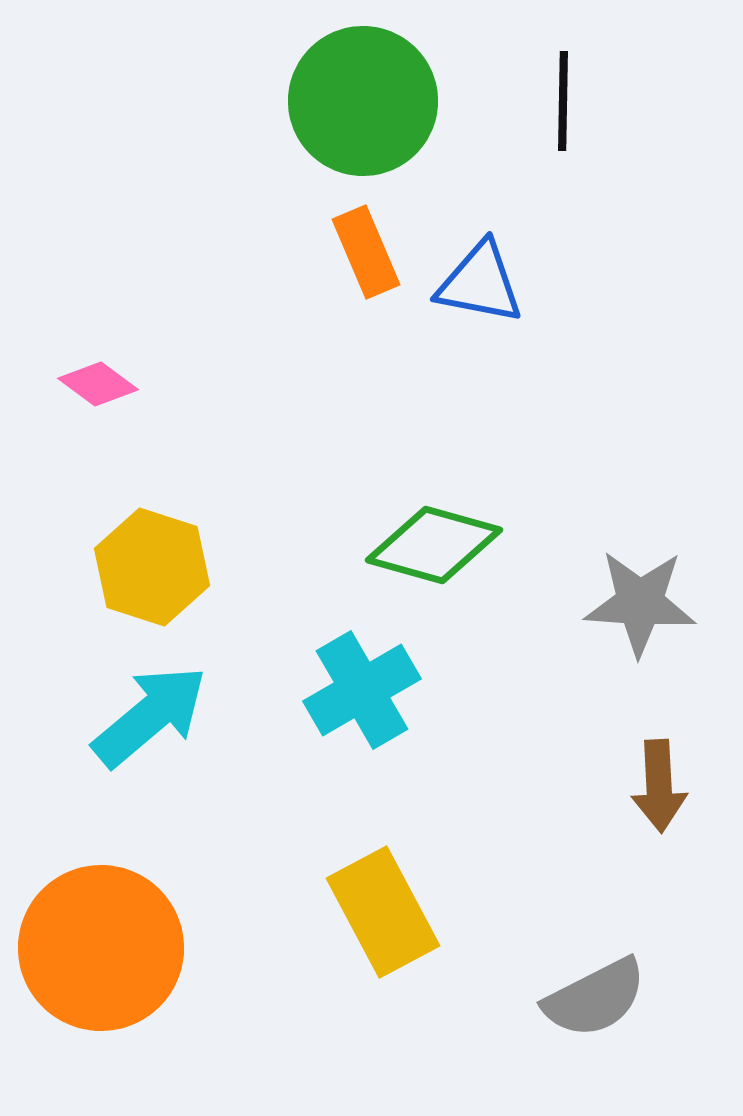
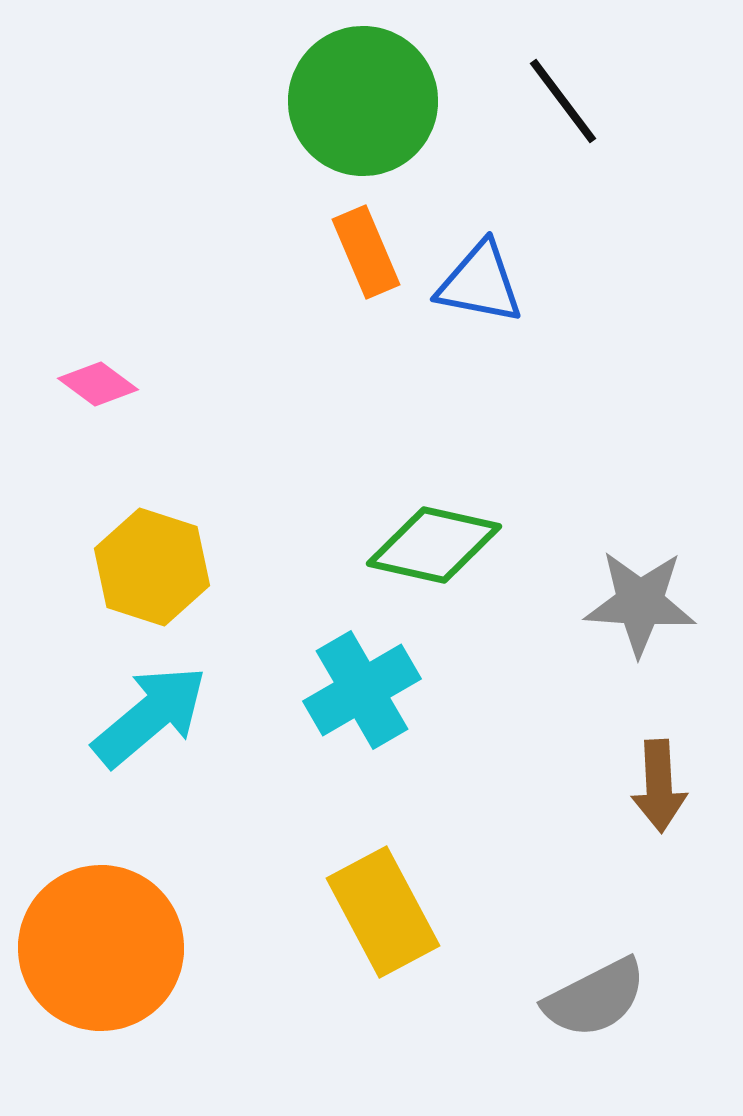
black line: rotated 38 degrees counterclockwise
green diamond: rotated 3 degrees counterclockwise
